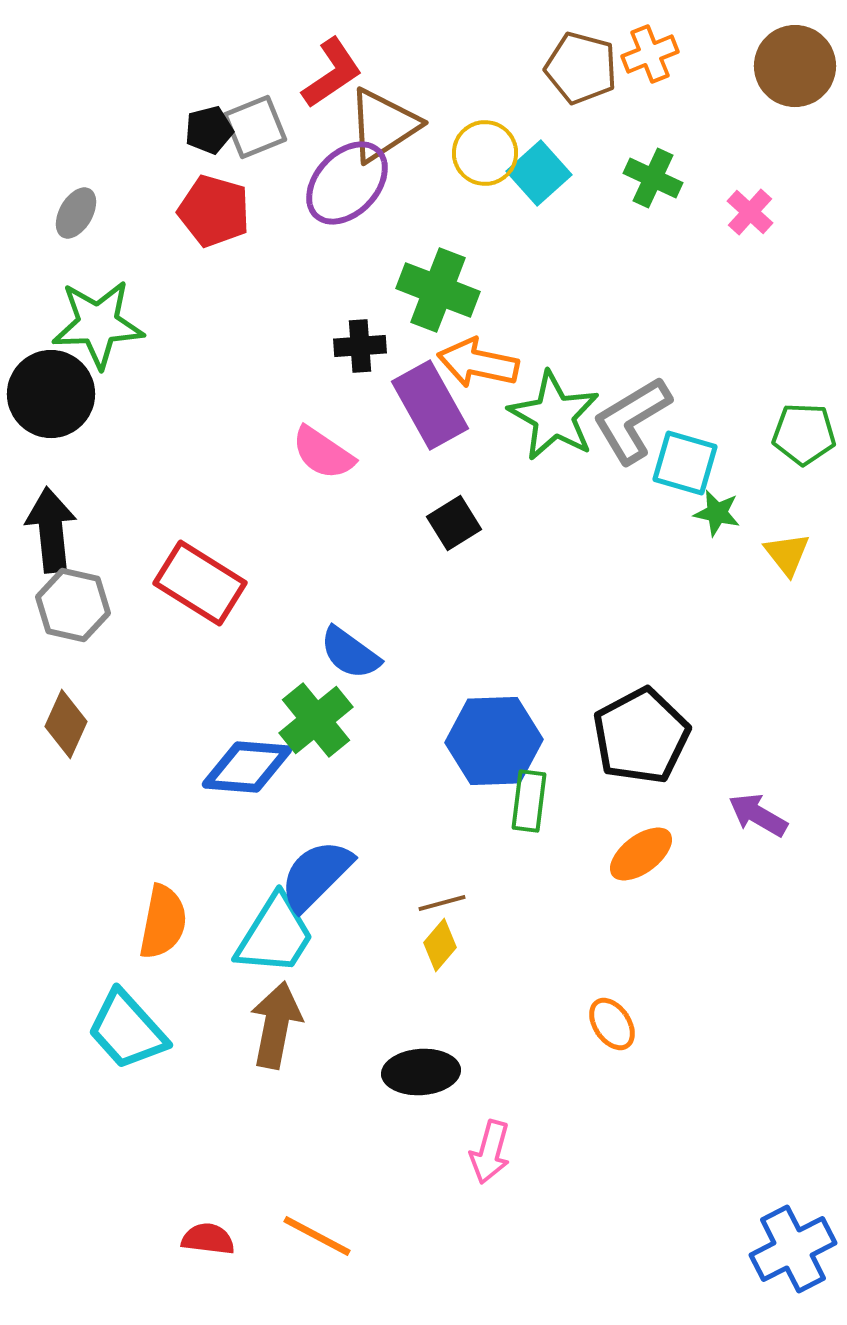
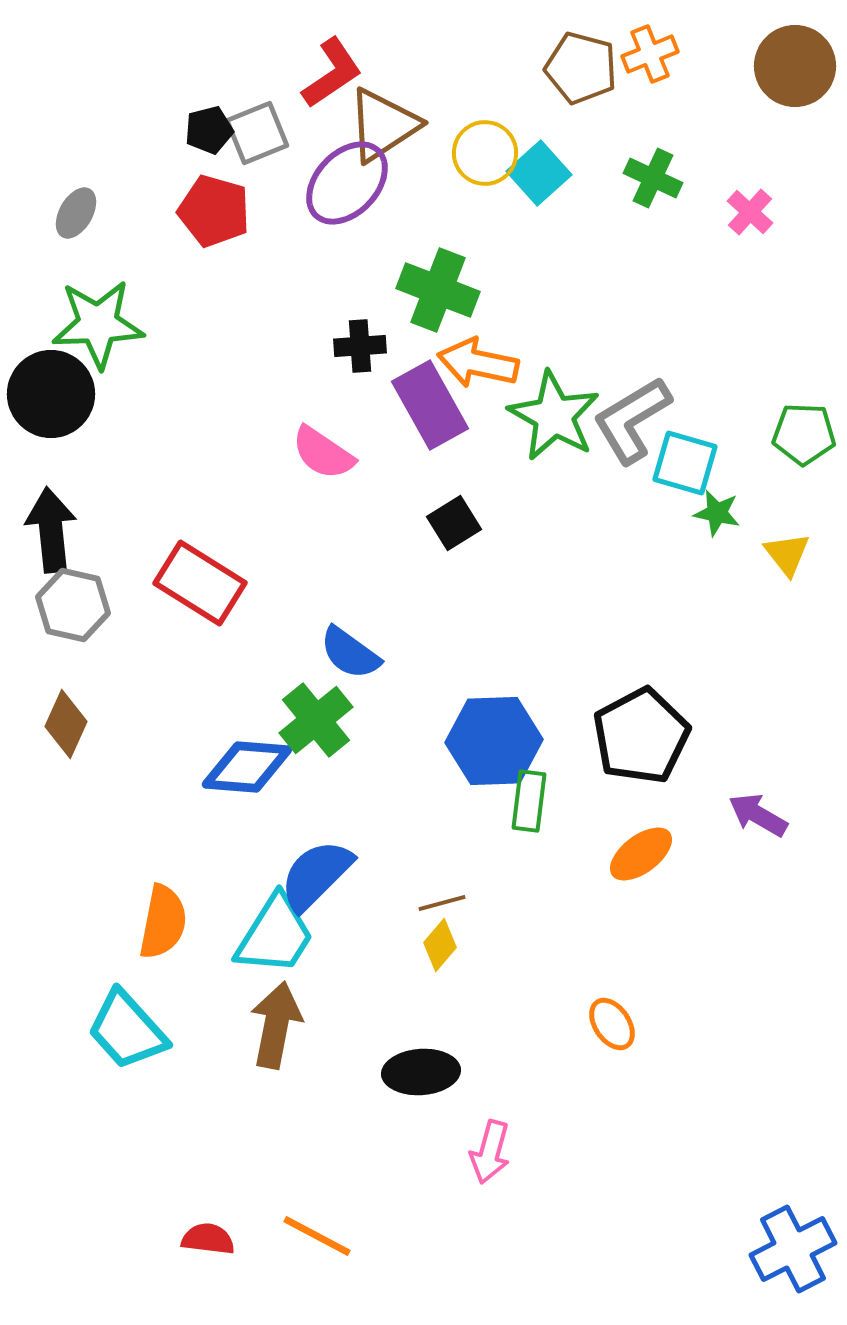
gray square at (255, 127): moved 2 px right, 6 px down
